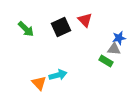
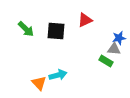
red triangle: rotated 49 degrees clockwise
black square: moved 5 px left, 4 px down; rotated 30 degrees clockwise
